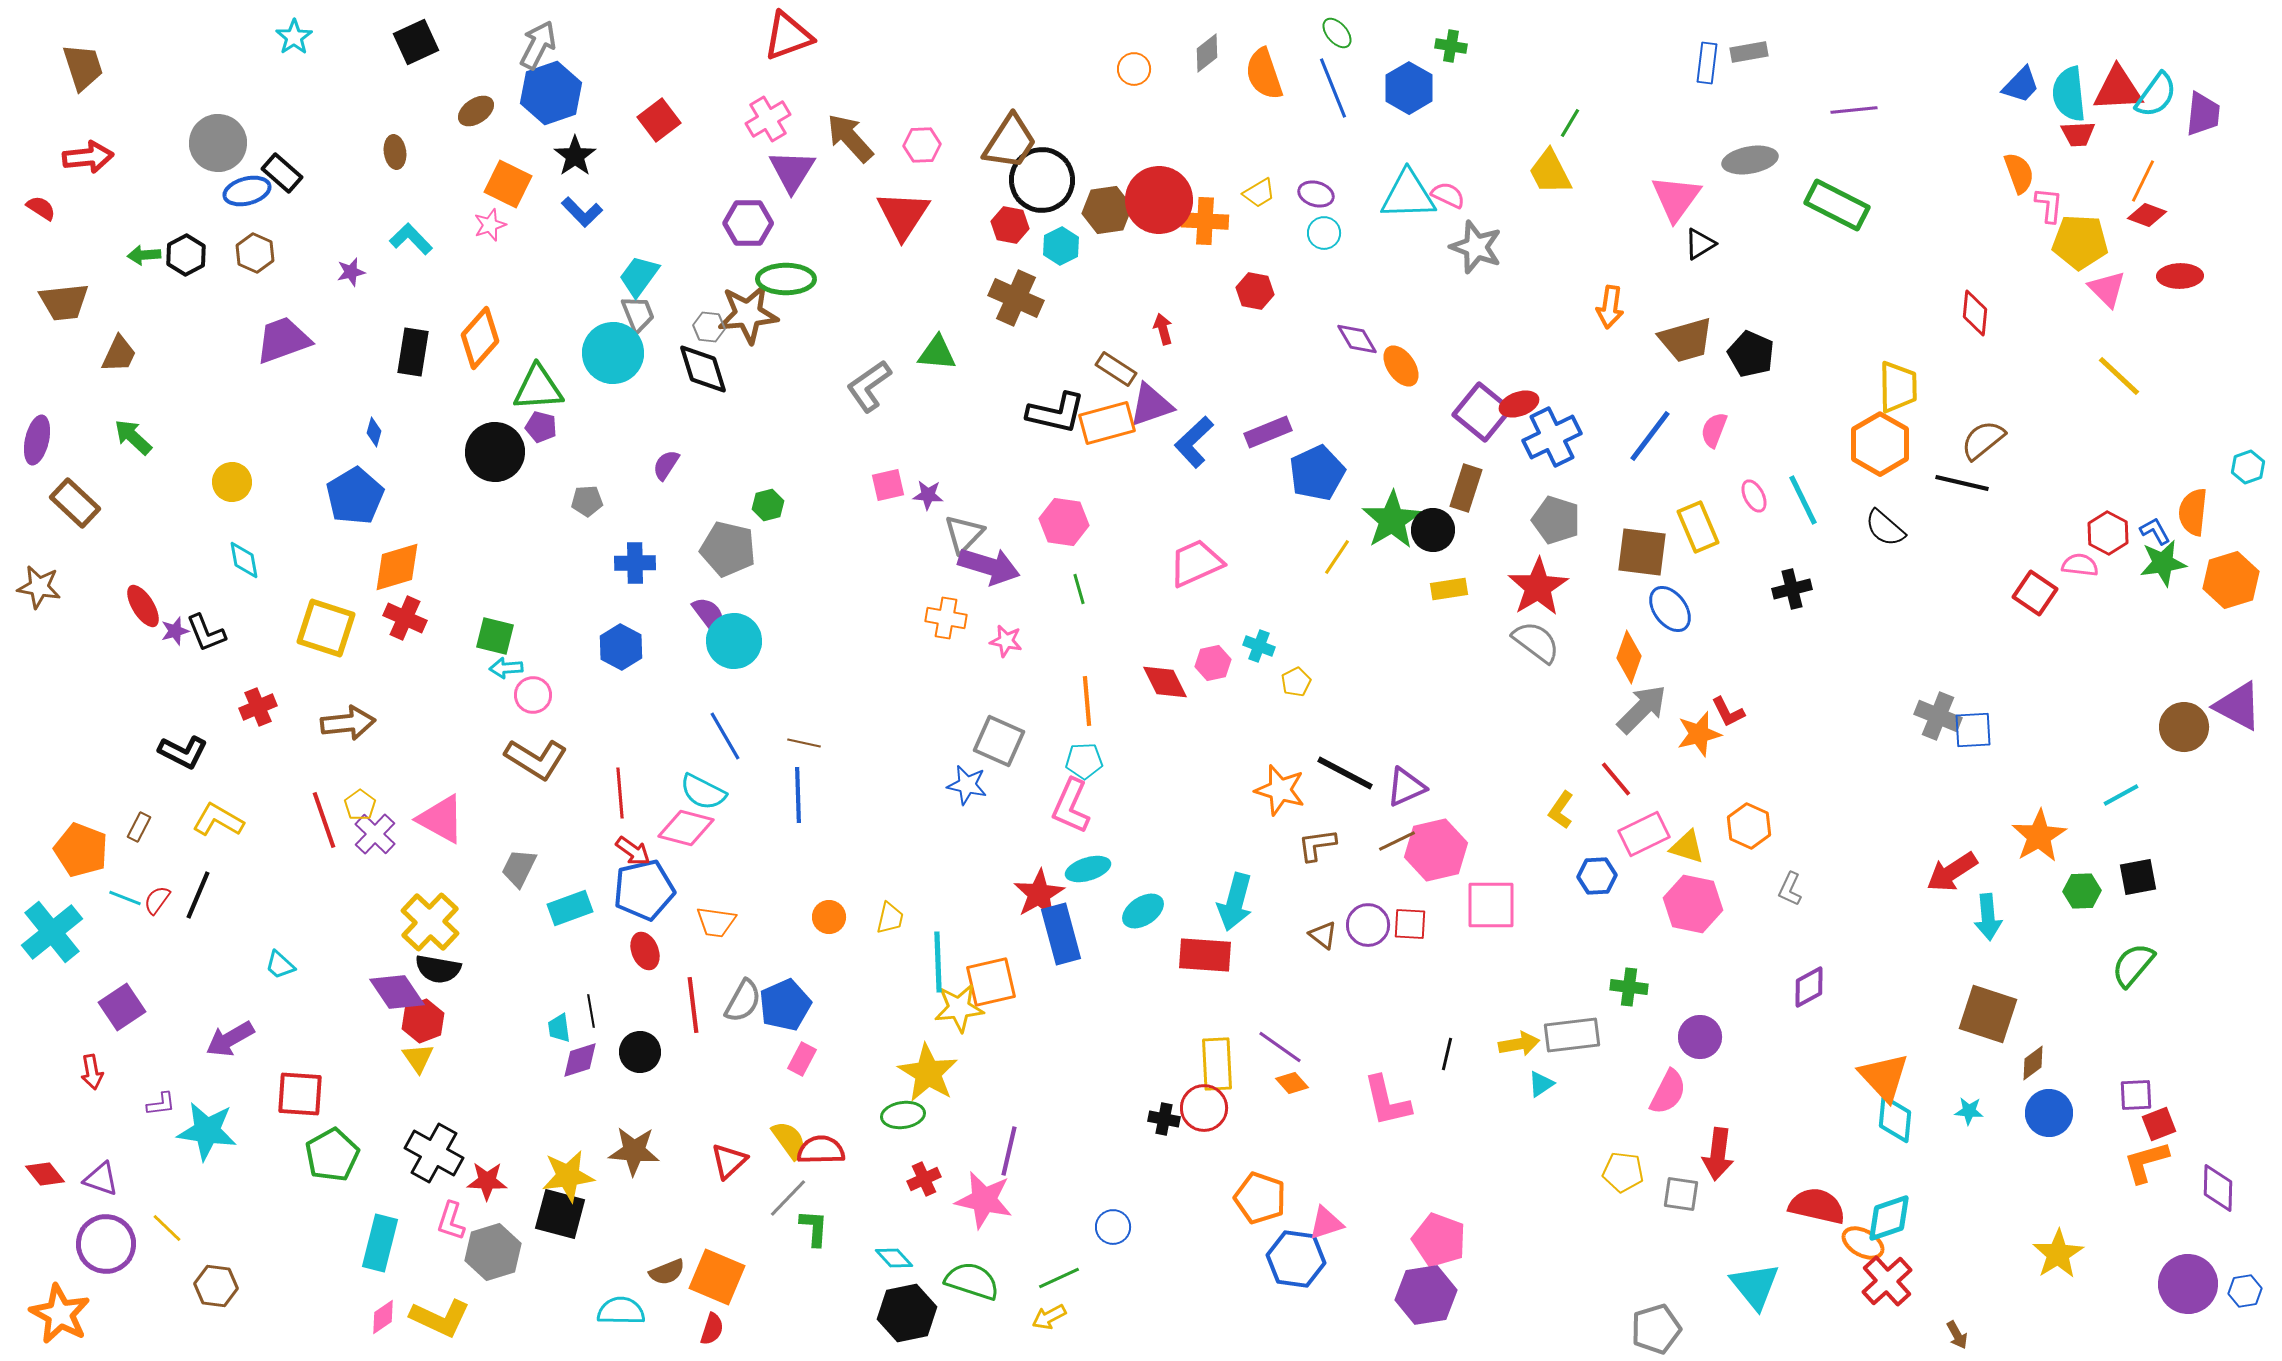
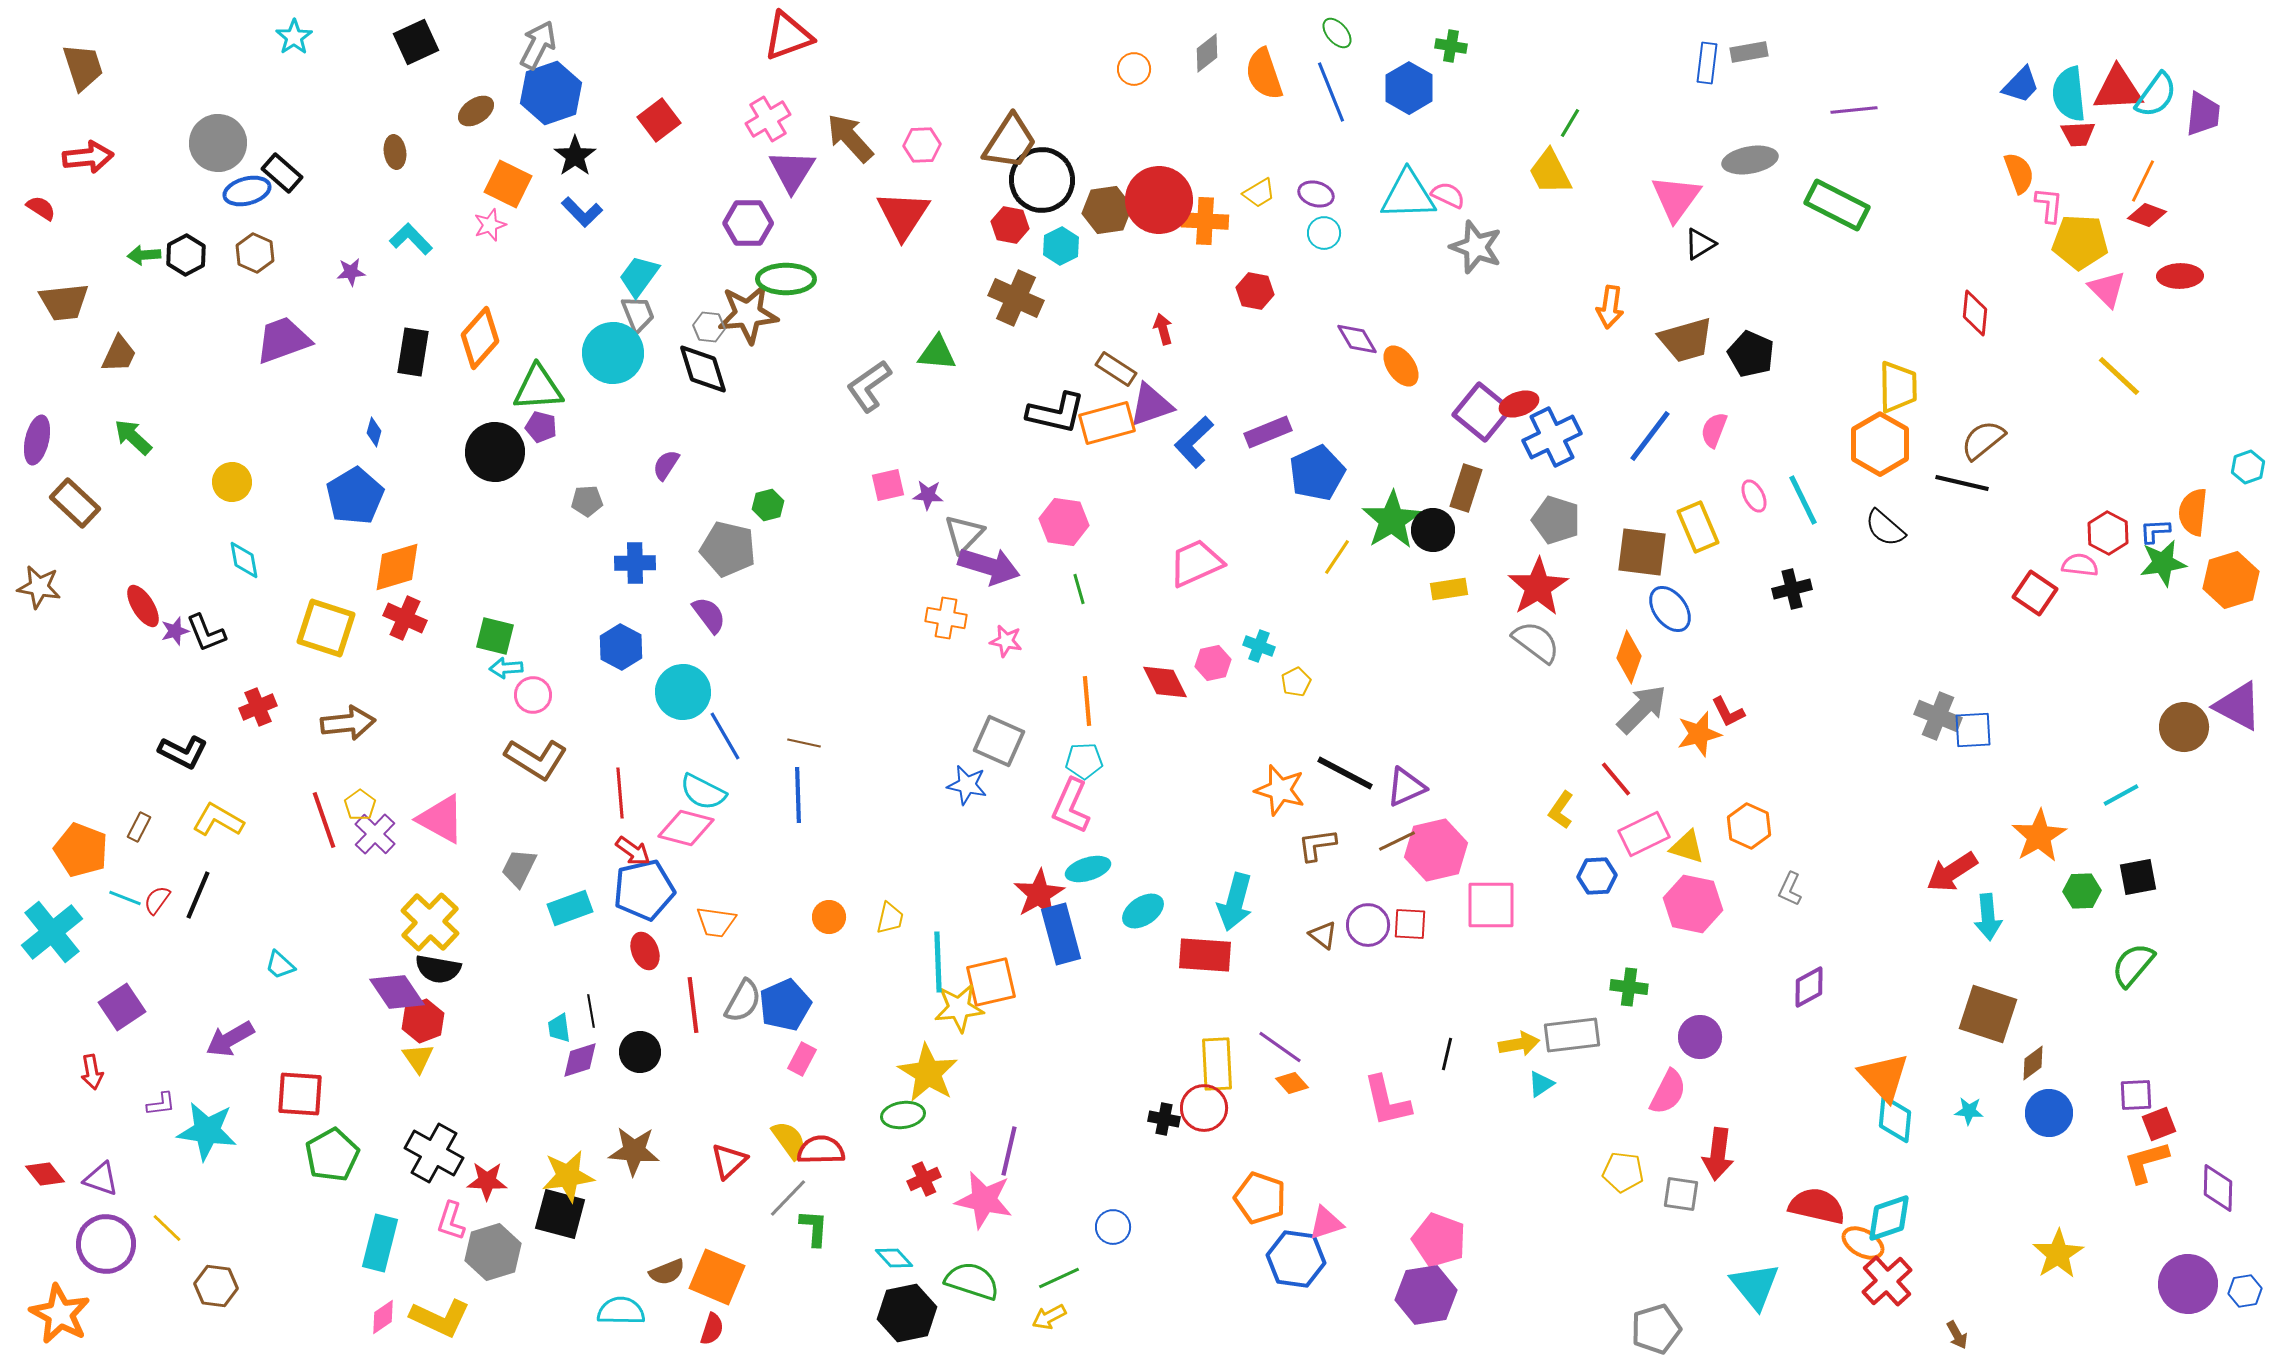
blue line at (1333, 88): moved 2 px left, 4 px down
purple star at (351, 272): rotated 8 degrees clockwise
blue L-shape at (2155, 531): rotated 64 degrees counterclockwise
cyan circle at (734, 641): moved 51 px left, 51 px down
